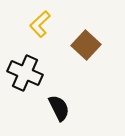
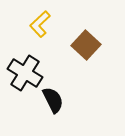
black cross: rotated 8 degrees clockwise
black semicircle: moved 6 px left, 8 px up
